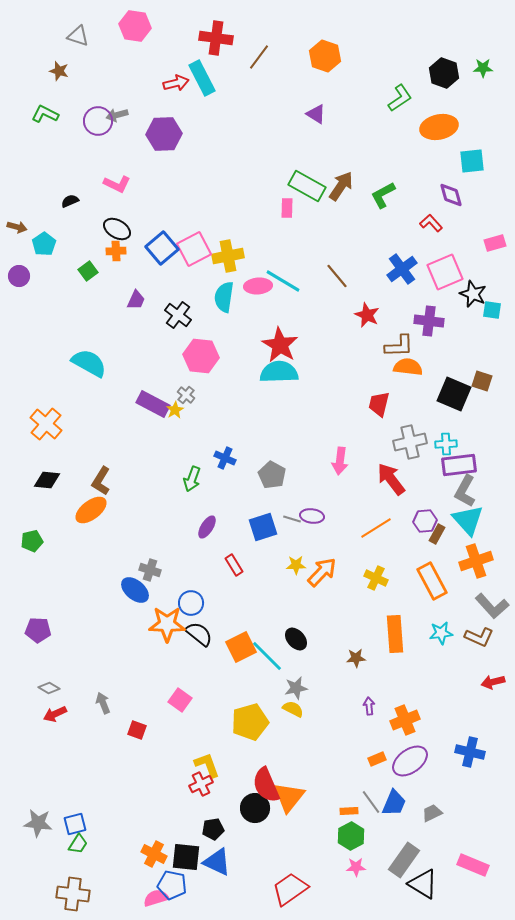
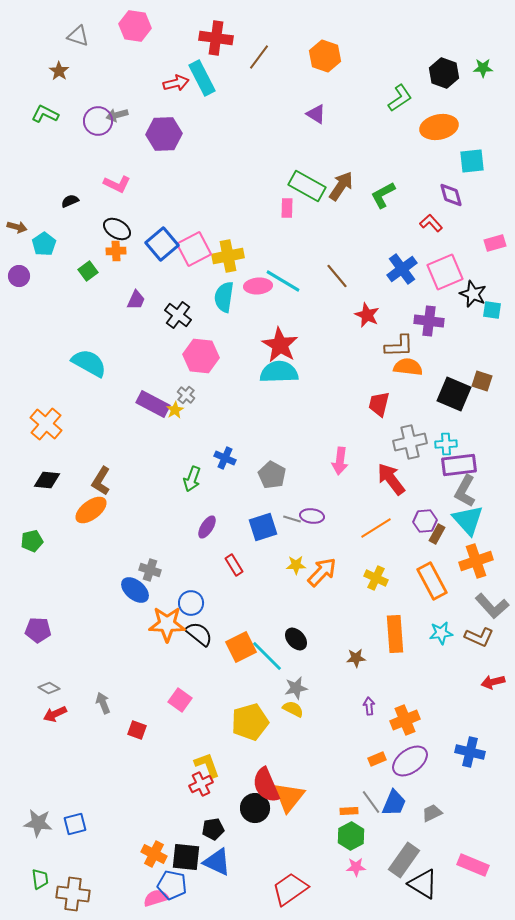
brown star at (59, 71): rotated 18 degrees clockwise
blue square at (162, 248): moved 4 px up
green trapezoid at (78, 844): moved 38 px left, 35 px down; rotated 40 degrees counterclockwise
